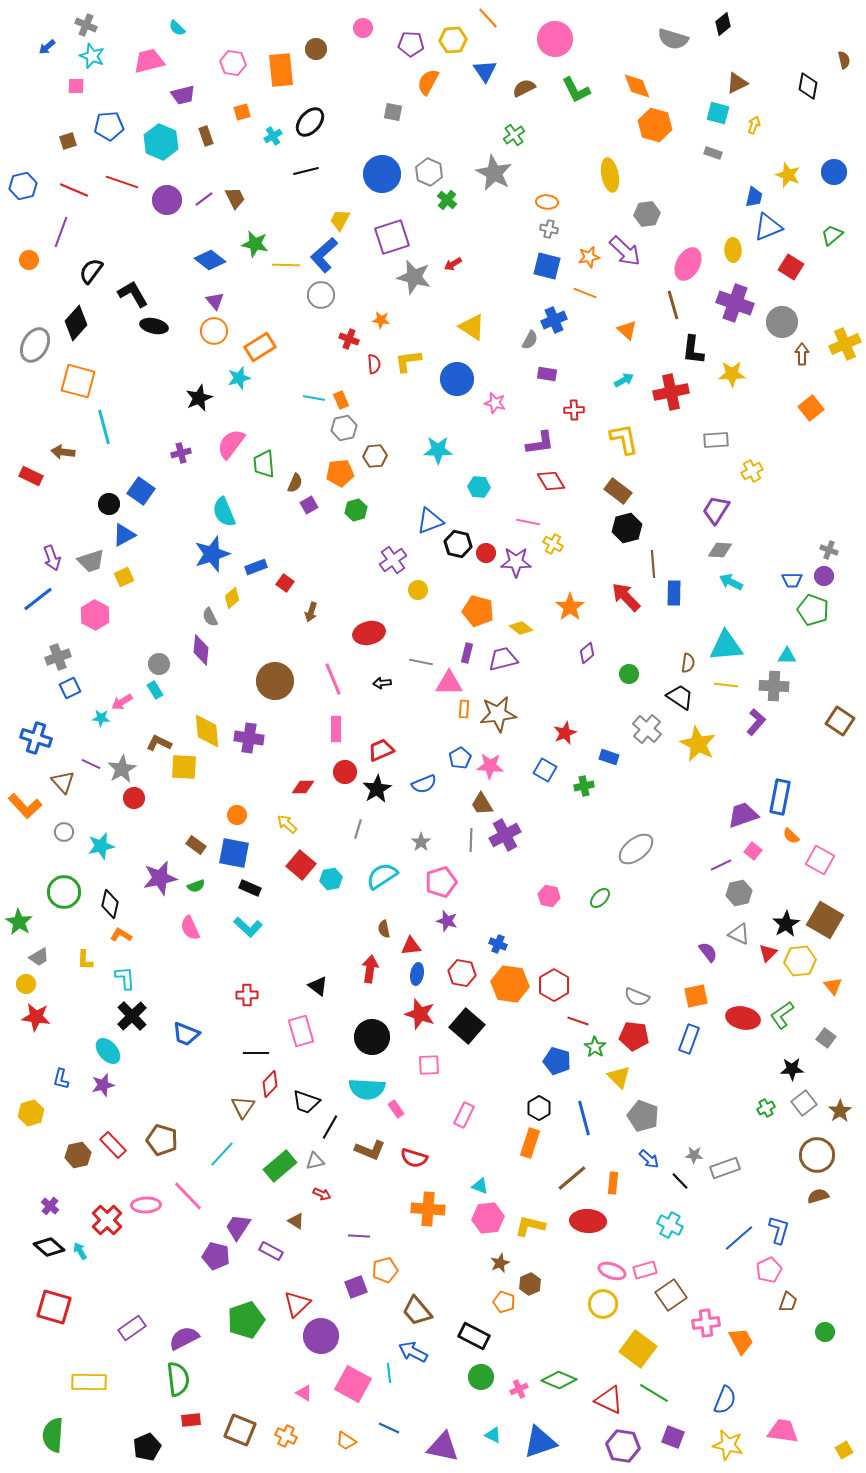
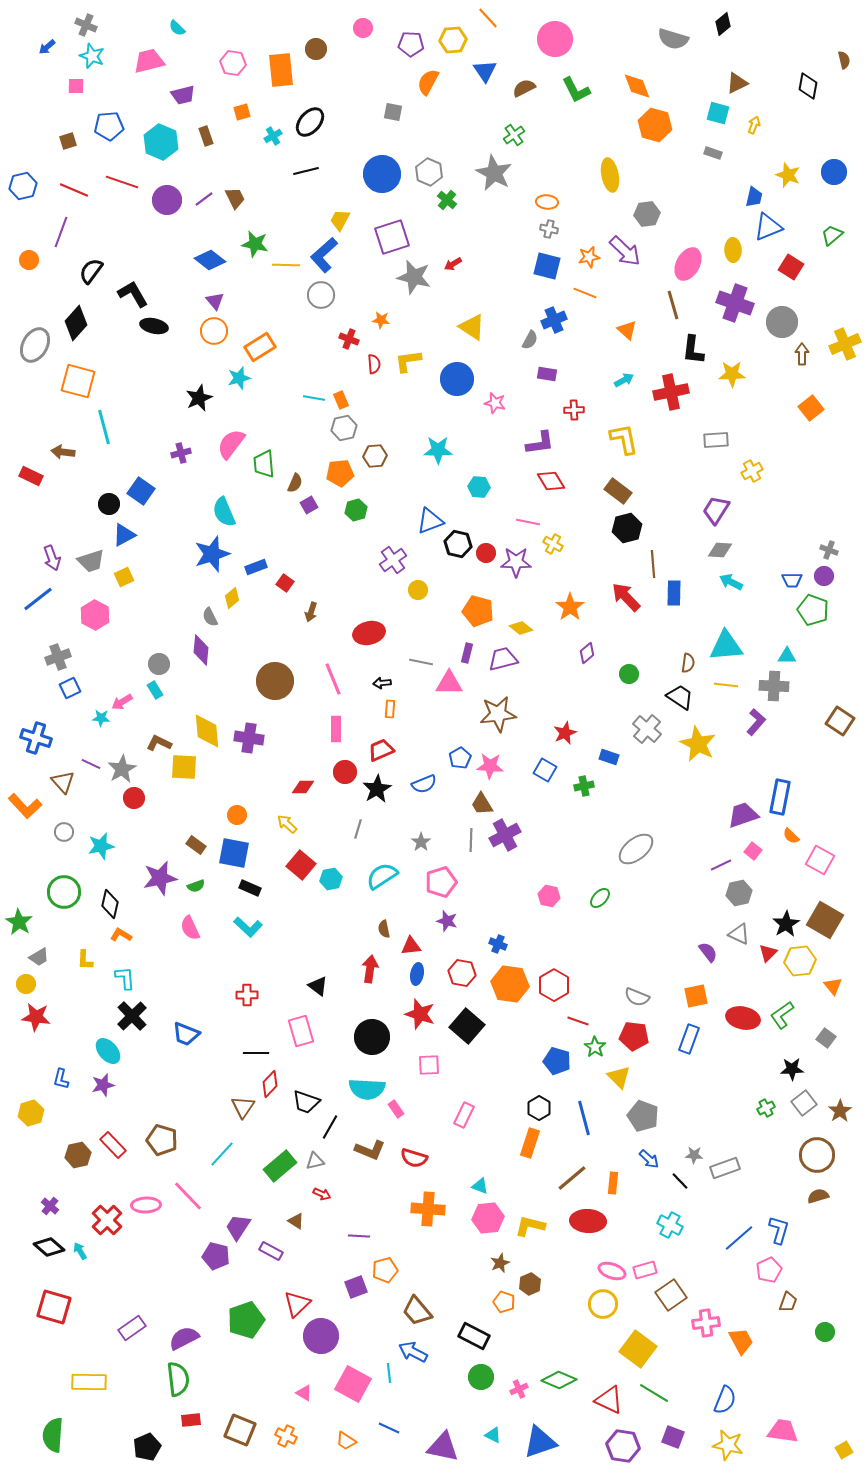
orange rectangle at (464, 709): moved 74 px left
